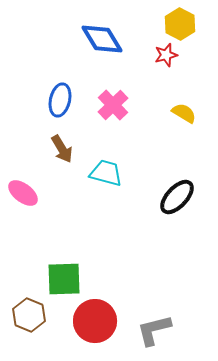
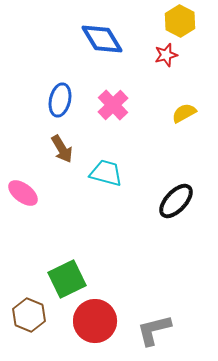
yellow hexagon: moved 3 px up
yellow semicircle: rotated 60 degrees counterclockwise
black ellipse: moved 1 px left, 4 px down
green square: moved 3 px right; rotated 24 degrees counterclockwise
